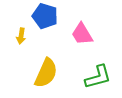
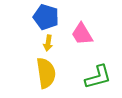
blue pentagon: moved 1 px right, 1 px down
yellow arrow: moved 27 px right, 7 px down
yellow semicircle: rotated 32 degrees counterclockwise
